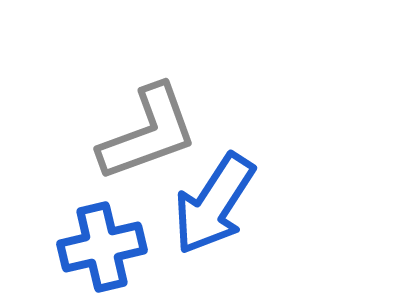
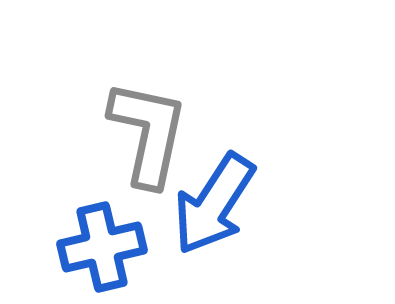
gray L-shape: rotated 58 degrees counterclockwise
